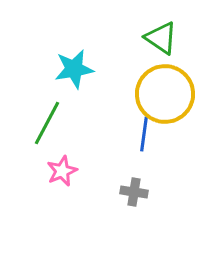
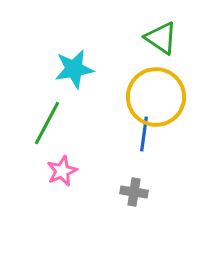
yellow circle: moved 9 px left, 3 px down
